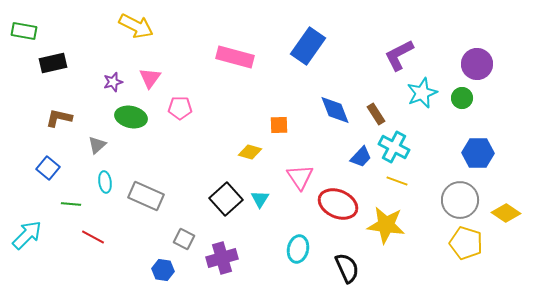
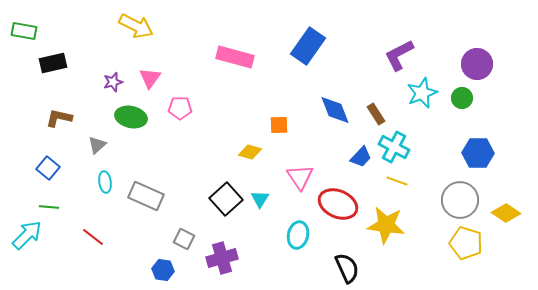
green line at (71, 204): moved 22 px left, 3 px down
red line at (93, 237): rotated 10 degrees clockwise
cyan ellipse at (298, 249): moved 14 px up
